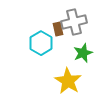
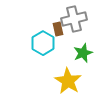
gray cross: moved 3 px up
cyan hexagon: moved 2 px right
